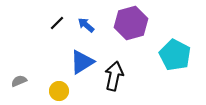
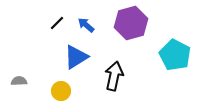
blue triangle: moved 6 px left, 5 px up
gray semicircle: rotated 21 degrees clockwise
yellow circle: moved 2 px right
